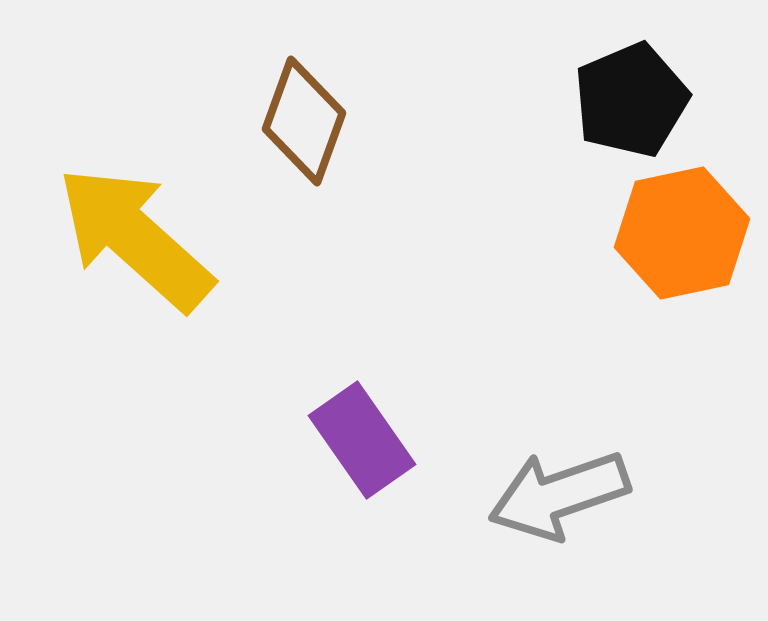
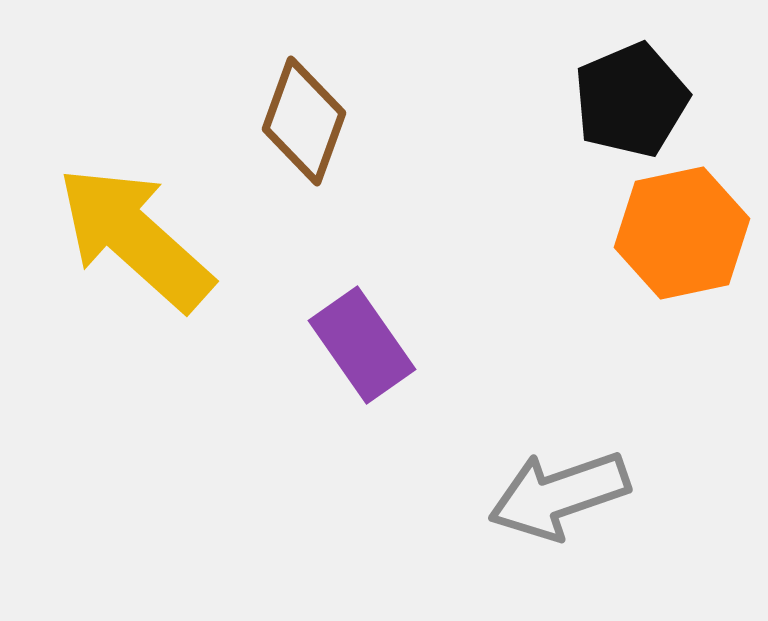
purple rectangle: moved 95 px up
